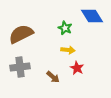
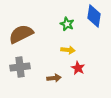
blue diamond: moved 2 px right; rotated 40 degrees clockwise
green star: moved 2 px right, 4 px up
red star: moved 1 px right
brown arrow: moved 1 px right, 1 px down; rotated 48 degrees counterclockwise
